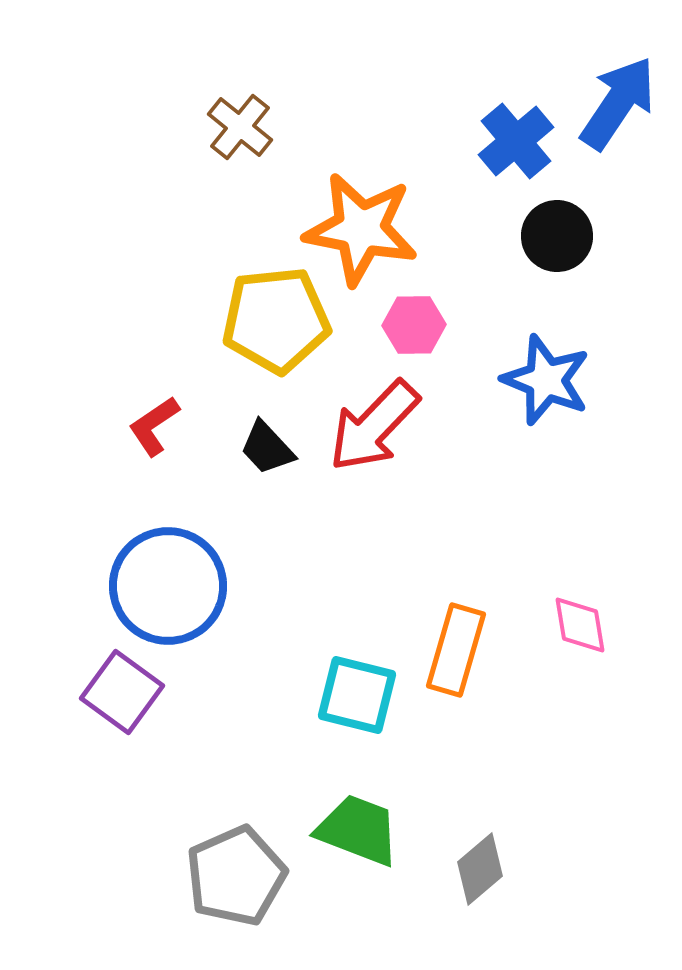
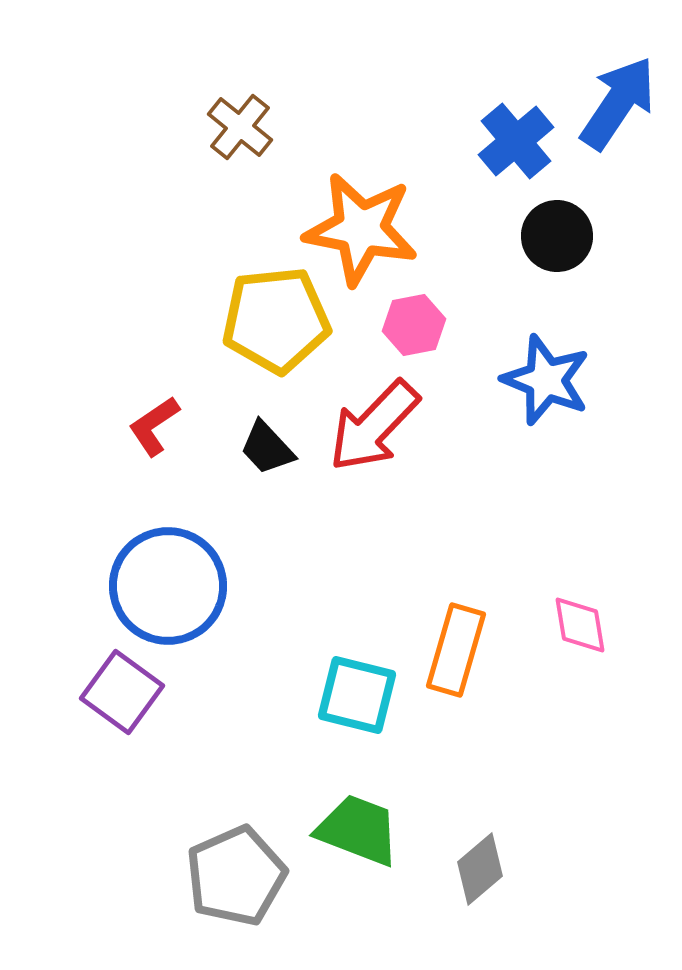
pink hexagon: rotated 10 degrees counterclockwise
